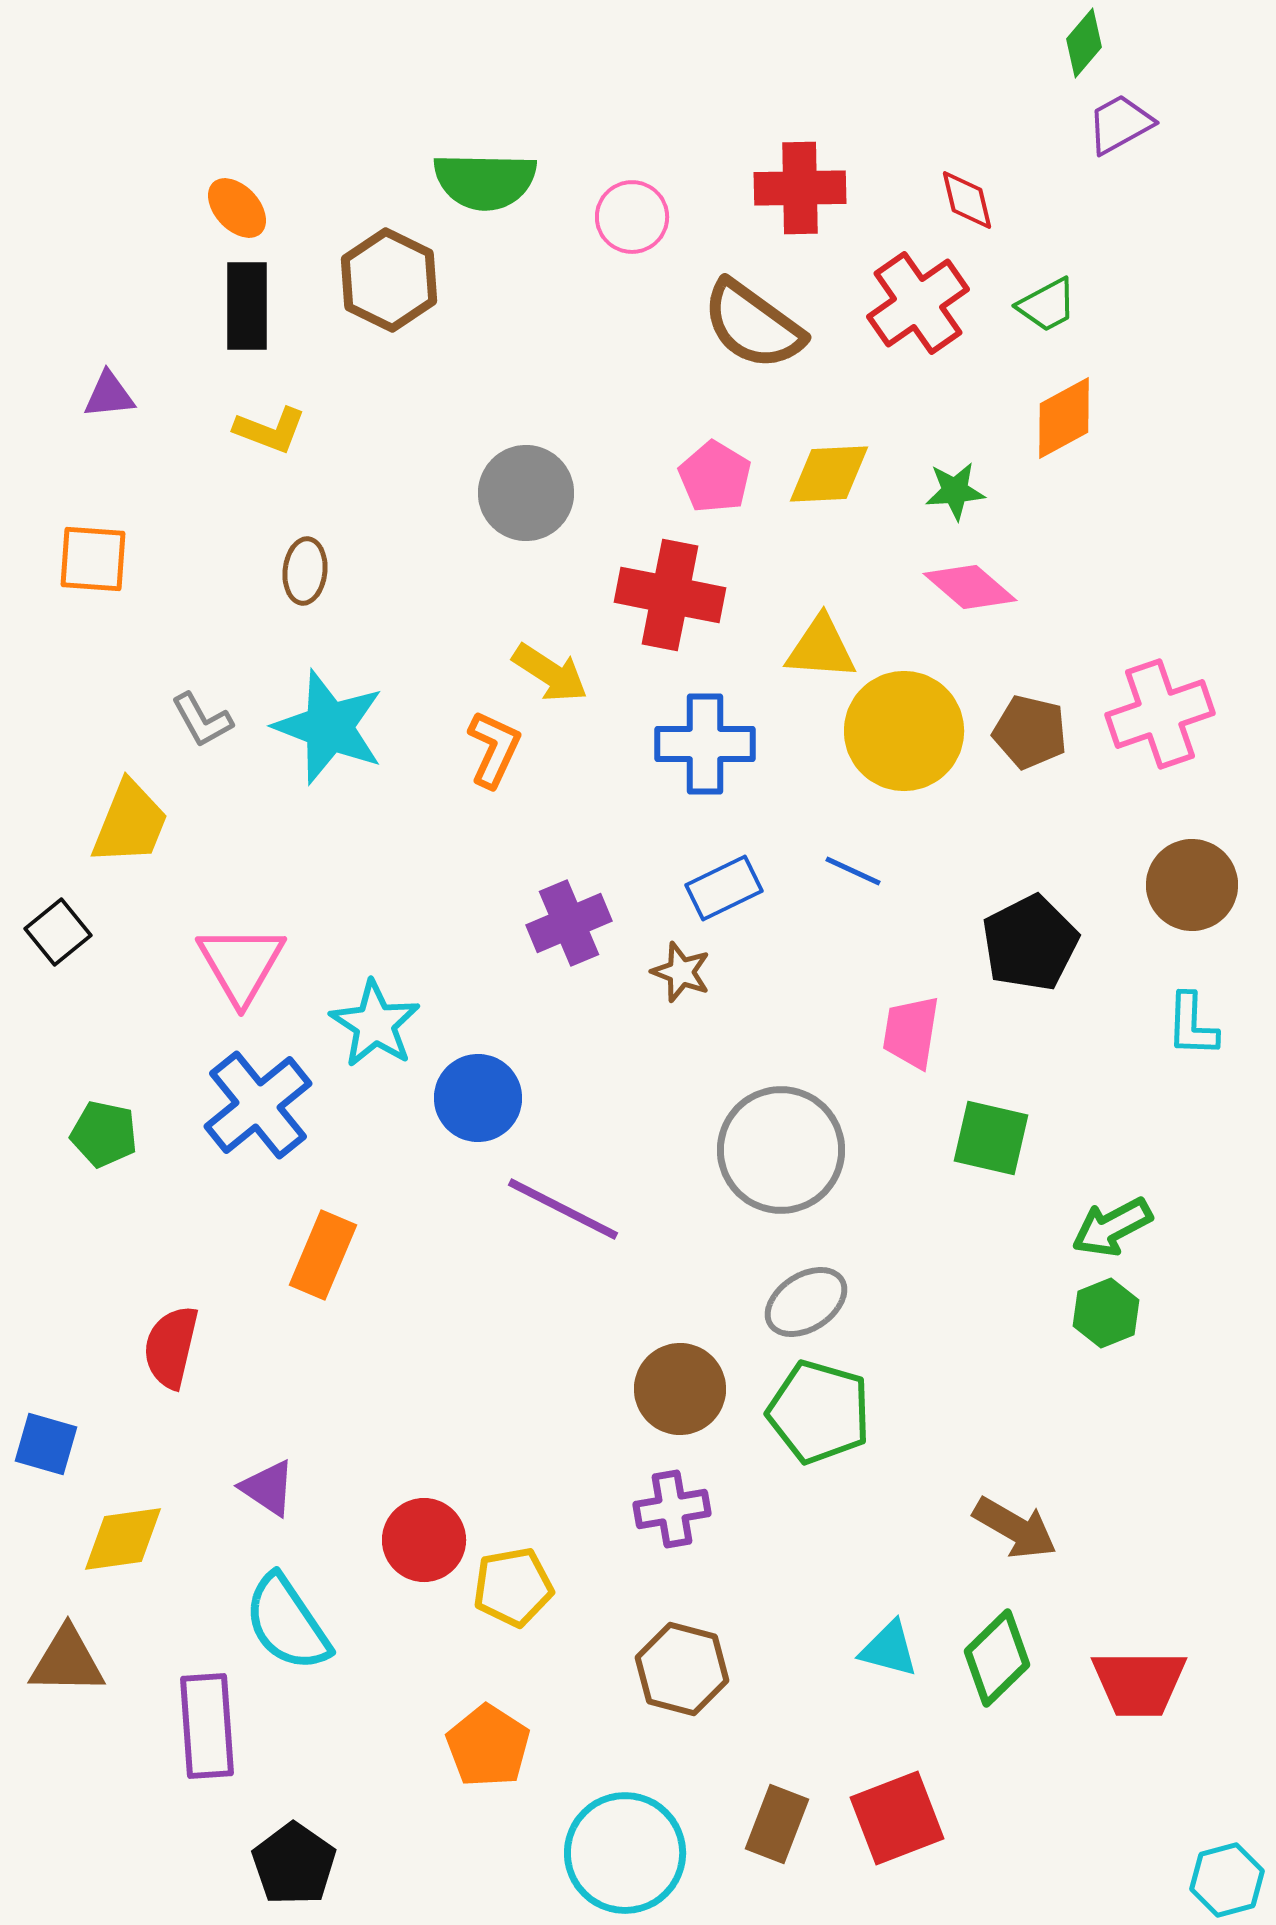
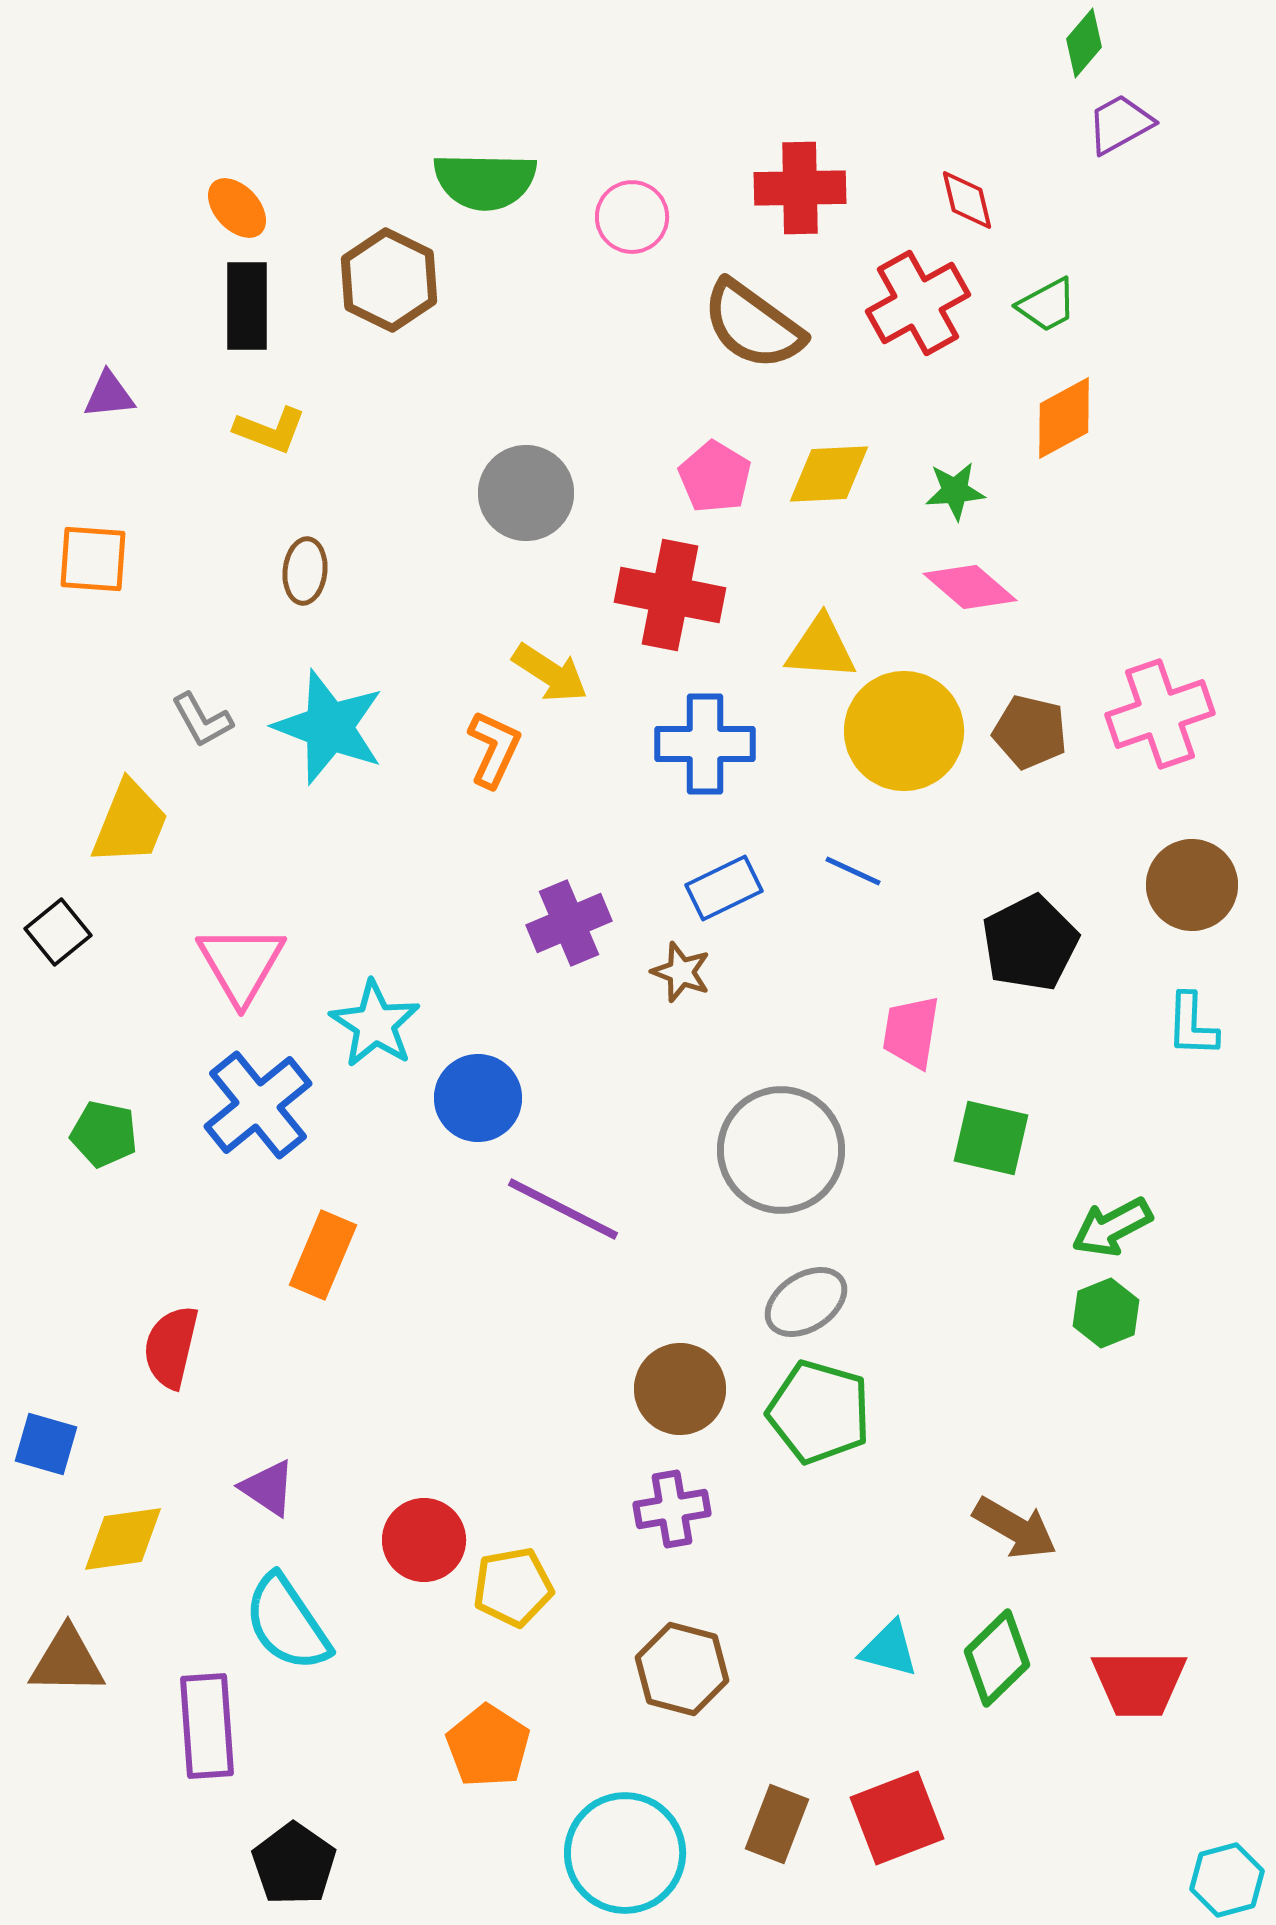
red cross at (918, 303): rotated 6 degrees clockwise
